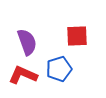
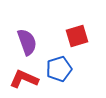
red square: rotated 15 degrees counterclockwise
red L-shape: moved 1 px right, 4 px down
